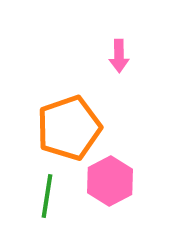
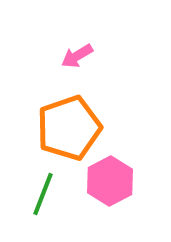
pink arrow: moved 42 px left; rotated 60 degrees clockwise
green line: moved 4 px left, 2 px up; rotated 12 degrees clockwise
